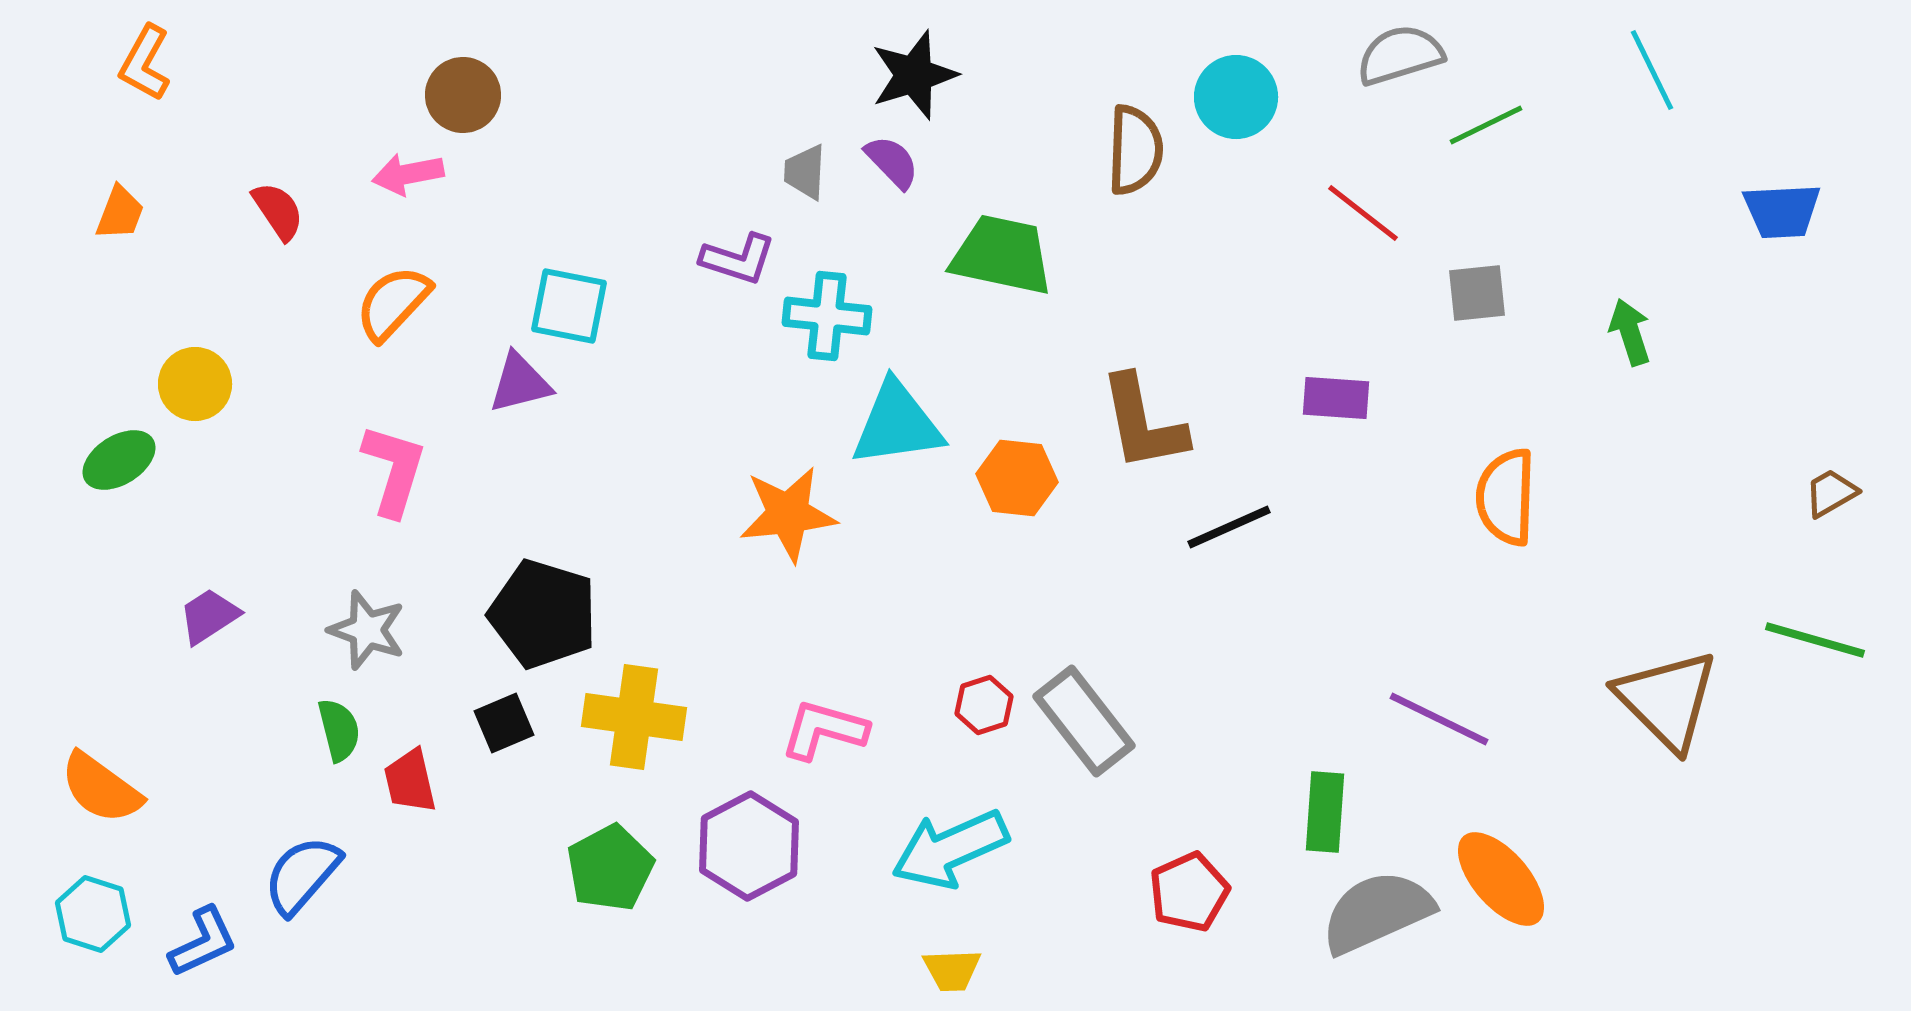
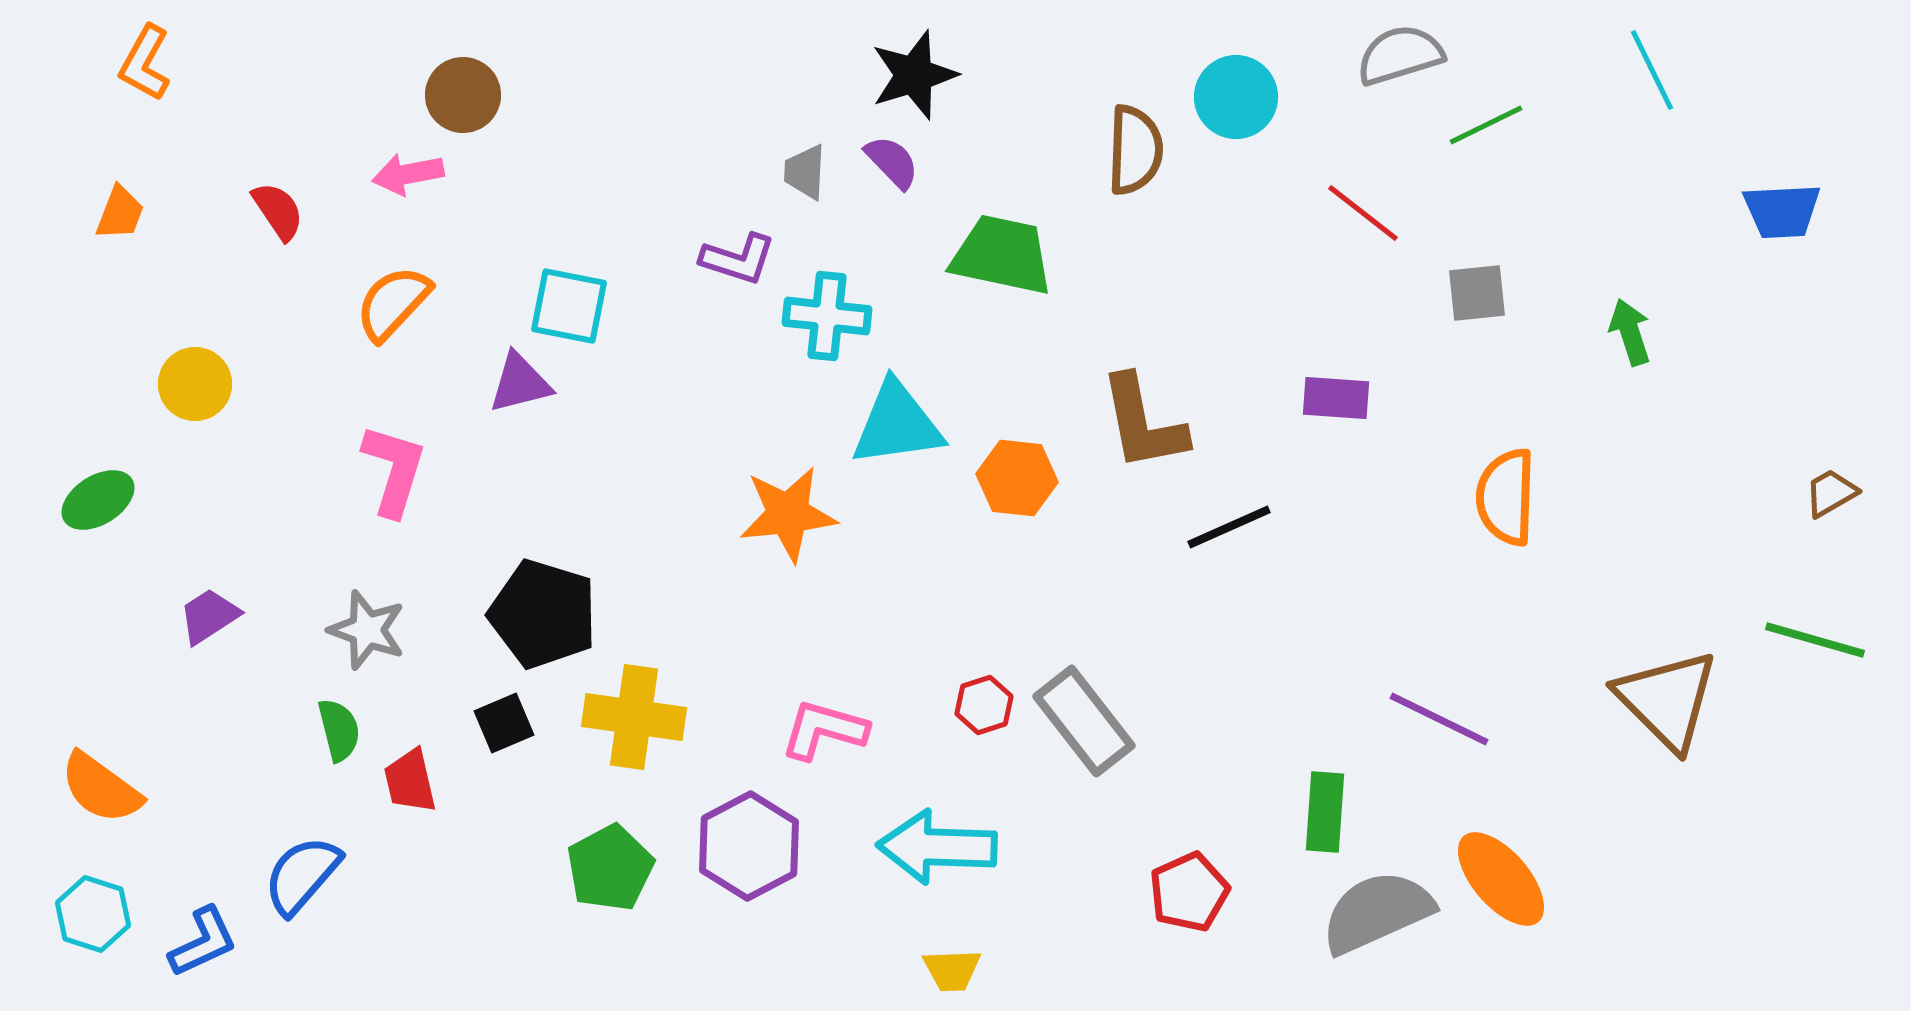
green ellipse at (119, 460): moved 21 px left, 40 px down
cyan arrow at (950, 849): moved 13 px left, 2 px up; rotated 26 degrees clockwise
